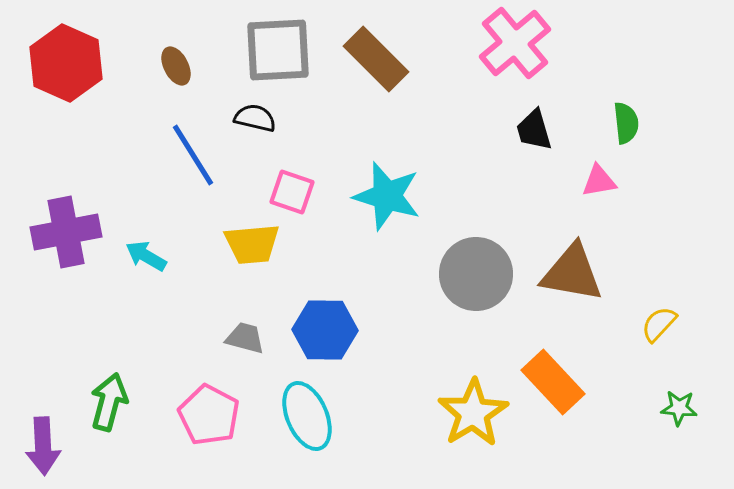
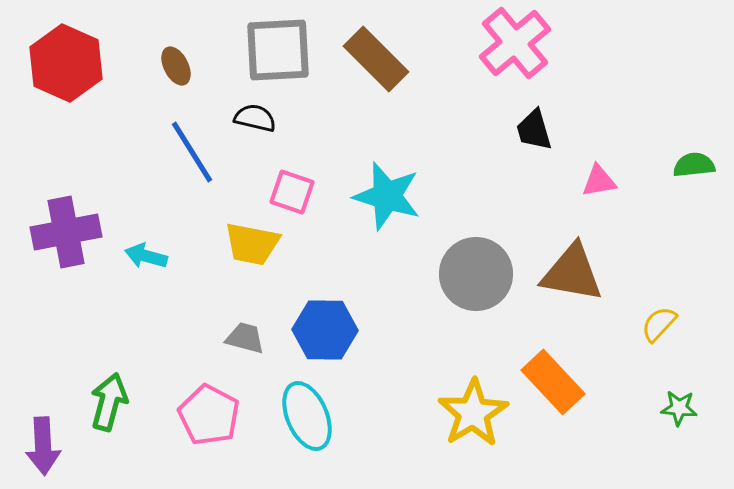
green semicircle: moved 68 px right, 42 px down; rotated 90 degrees counterclockwise
blue line: moved 1 px left, 3 px up
yellow trapezoid: rotated 16 degrees clockwise
cyan arrow: rotated 15 degrees counterclockwise
